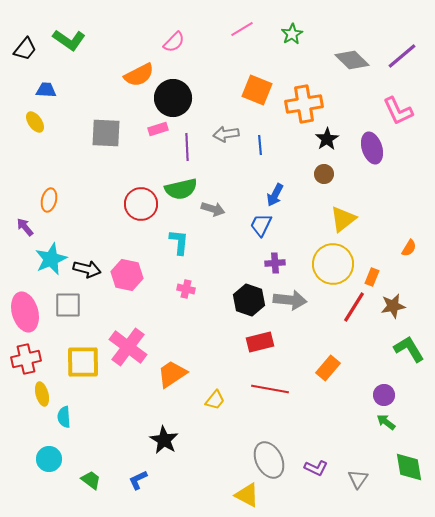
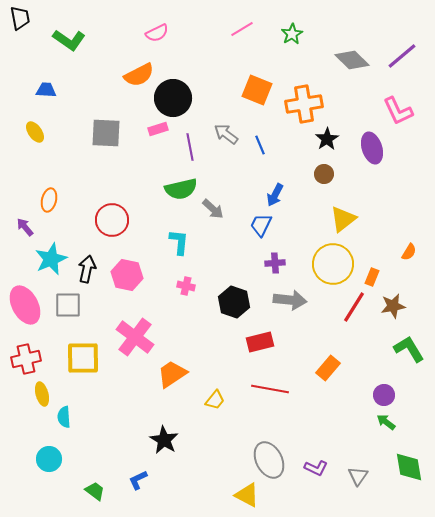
pink semicircle at (174, 42): moved 17 px left, 9 px up; rotated 20 degrees clockwise
black trapezoid at (25, 49): moved 5 px left, 31 px up; rotated 50 degrees counterclockwise
yellow ellipse at (35, 122): moved 10 px down
gray arrow at (226, 134): rotated 45 degrees clockwise
blue line at (260, 145): rotated 18 degrees counterclockwise
purple line at (187, 147): moved 3 px right; rotated 8 degrees counterclockwise
red circle at (141, 204): moved 29 px left, 16 px down
gray arrow at (213, 209): rotated 25 degrees clockwise
orange semicircle at (409, 248): moved 4 px down
black arrow at (87, 269): rotated 92 degrees counterclockwise
pink cross at (186, 289): moved 3 px up
black hexagon at (249, 300): moved 15 px left, 2 px down
pink ellipse at (25, 312): moved 7 px up; rotated 12 degrees counterclockwise
pink cross at (128, 347): moved 7 px right, 10 px up
yellow square at (83, 362): moved 4 px up
gray triangle at (358, 479): moved 3 px up
green trapezoid at (91, 480): moved 4 px right, 11 px down
